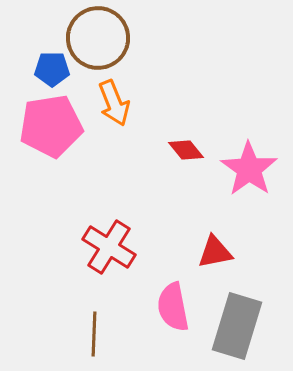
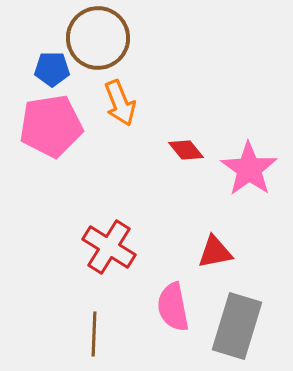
orange arrow: moved 6 px right
